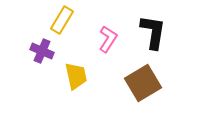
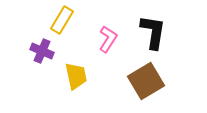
brown square: moved 3 px right, 2 px up
